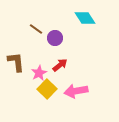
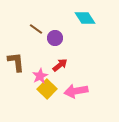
pink star: moved 1 px right, 3 px down
